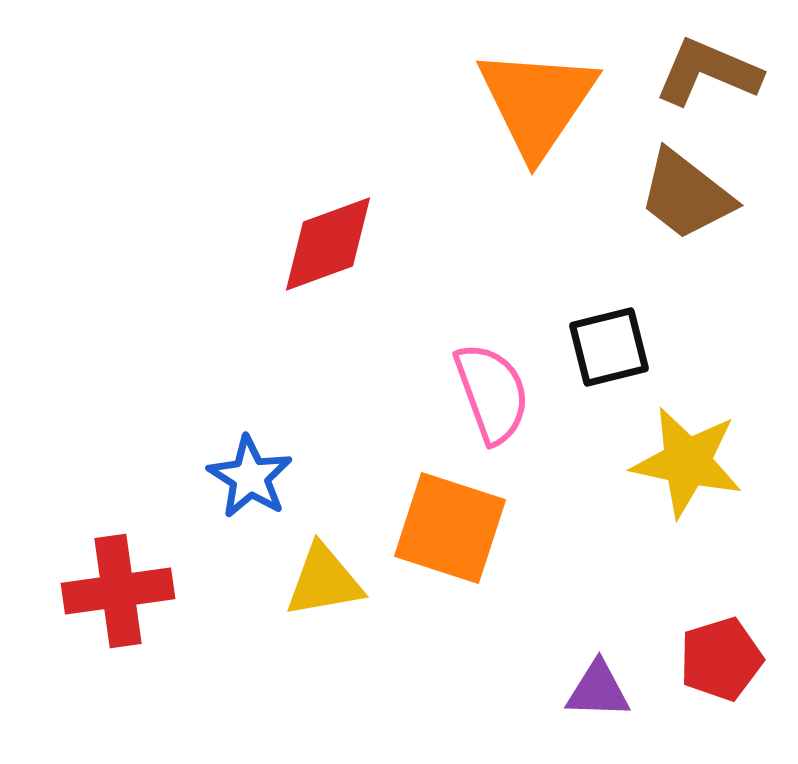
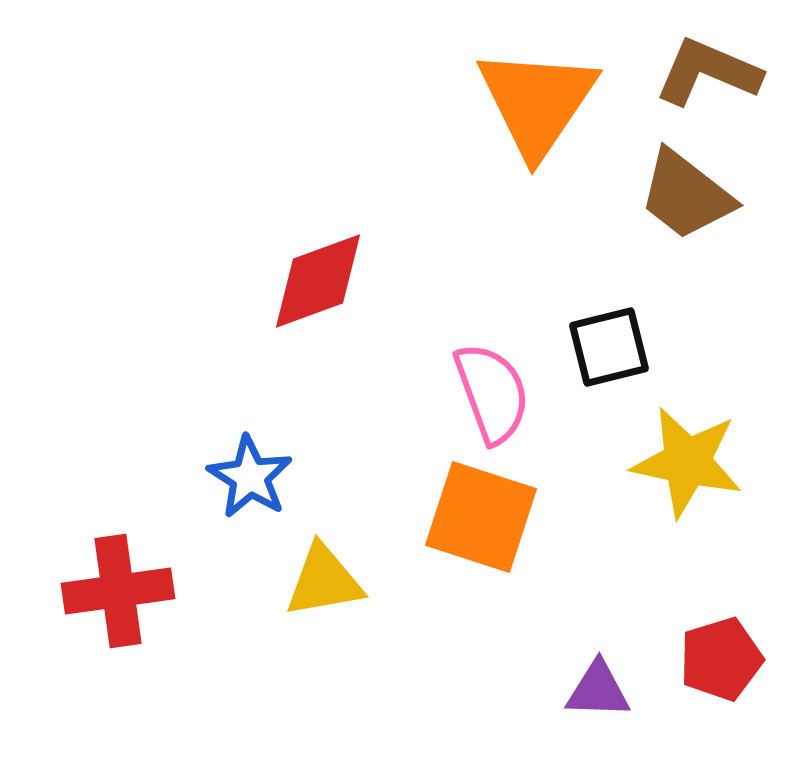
red diamond: moved 10 px left, 37 px down
orange square: moved 31 px right, 11 px up
